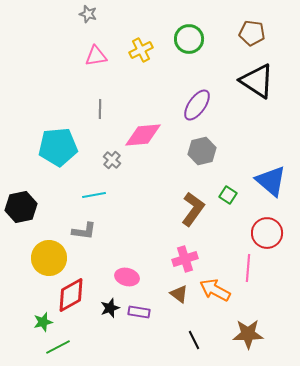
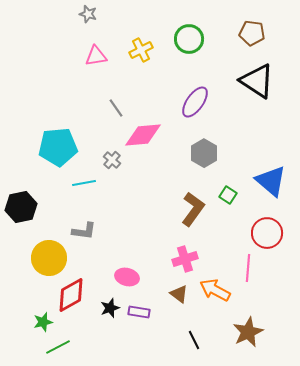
purple ellipse: moved 2 px left, 3 px up
gray line: moved 16 px right, 1 px up; rotated 36 degrees counterclockwise
gray hexagon: moved 2 px right, 2 px down; rotated 16 degrees counterclockwise
cyan line: moved 10 px left, 12 px up
brown star: moved 2 px up; rotated 24 degrees counterclockwise
